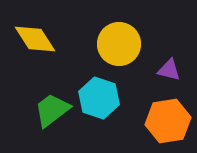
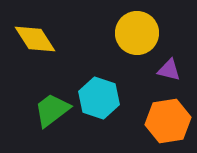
yellow circle: moved 18 px right, 11 px up
